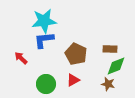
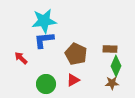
green diamond: rotated 45 degrees counterclockwise
brown star: moved 4 px right, 1 px up; rotated 16 degrees counterclockwise
